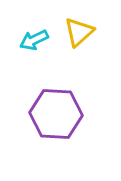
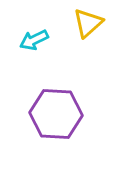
yellow triangle: moved 9 px right, 9 px up
